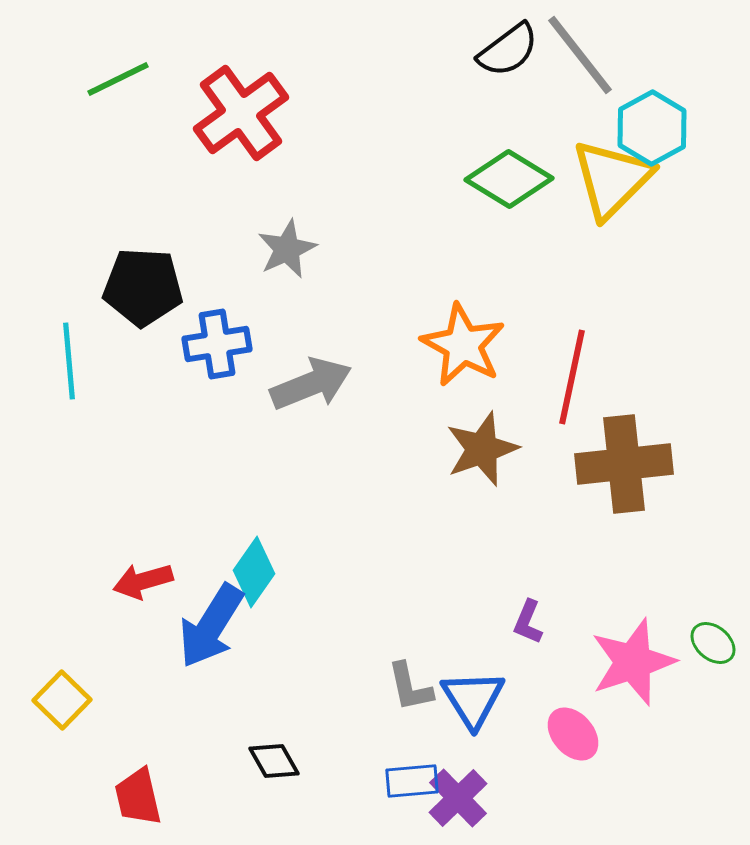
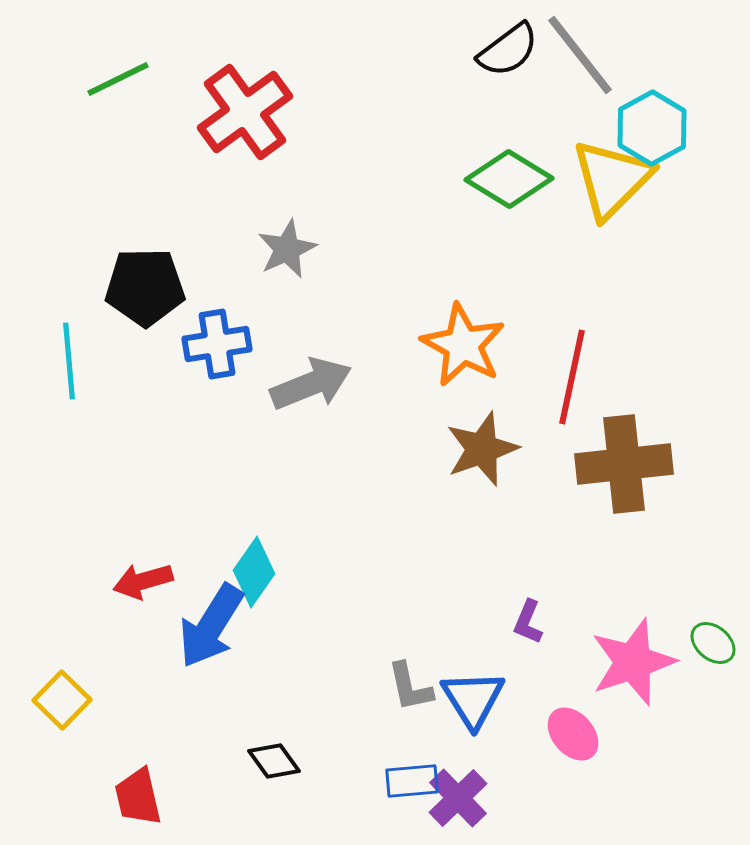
red cross: moved 4 px right, 1 px up
black pentagon: moved 2 px right; rotated 4 degrees counterclockwise
black diamond: rotated 6 degrees counterclockwise
